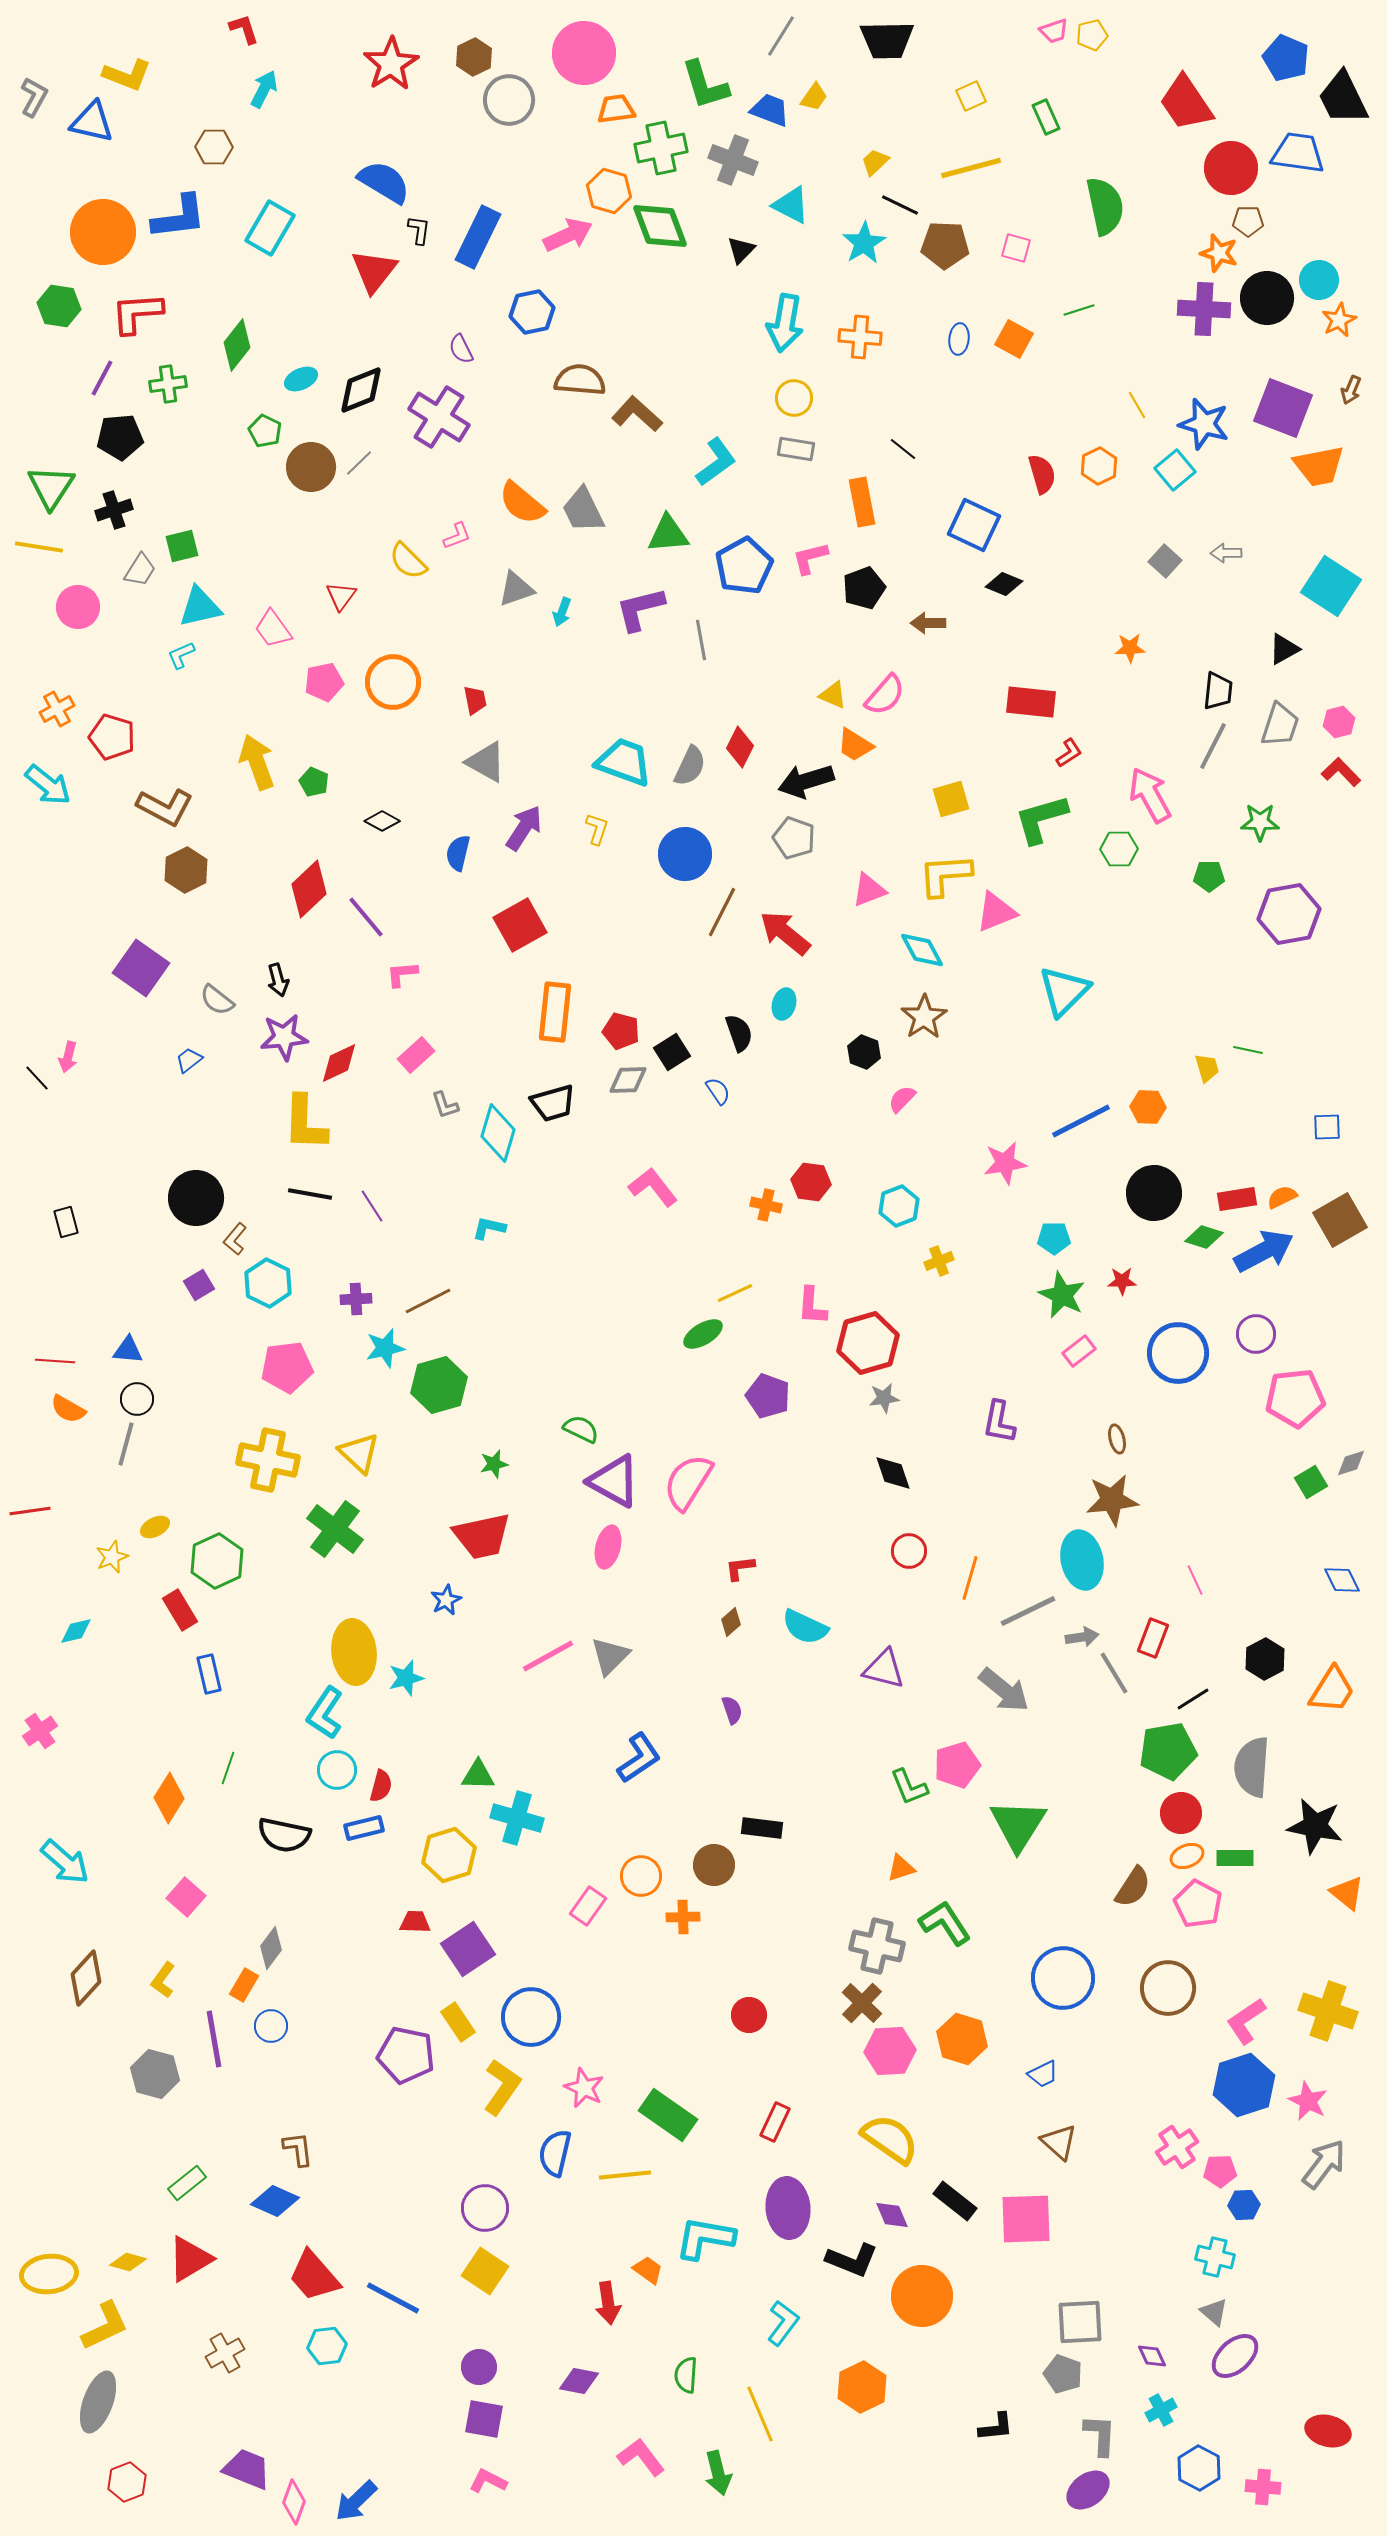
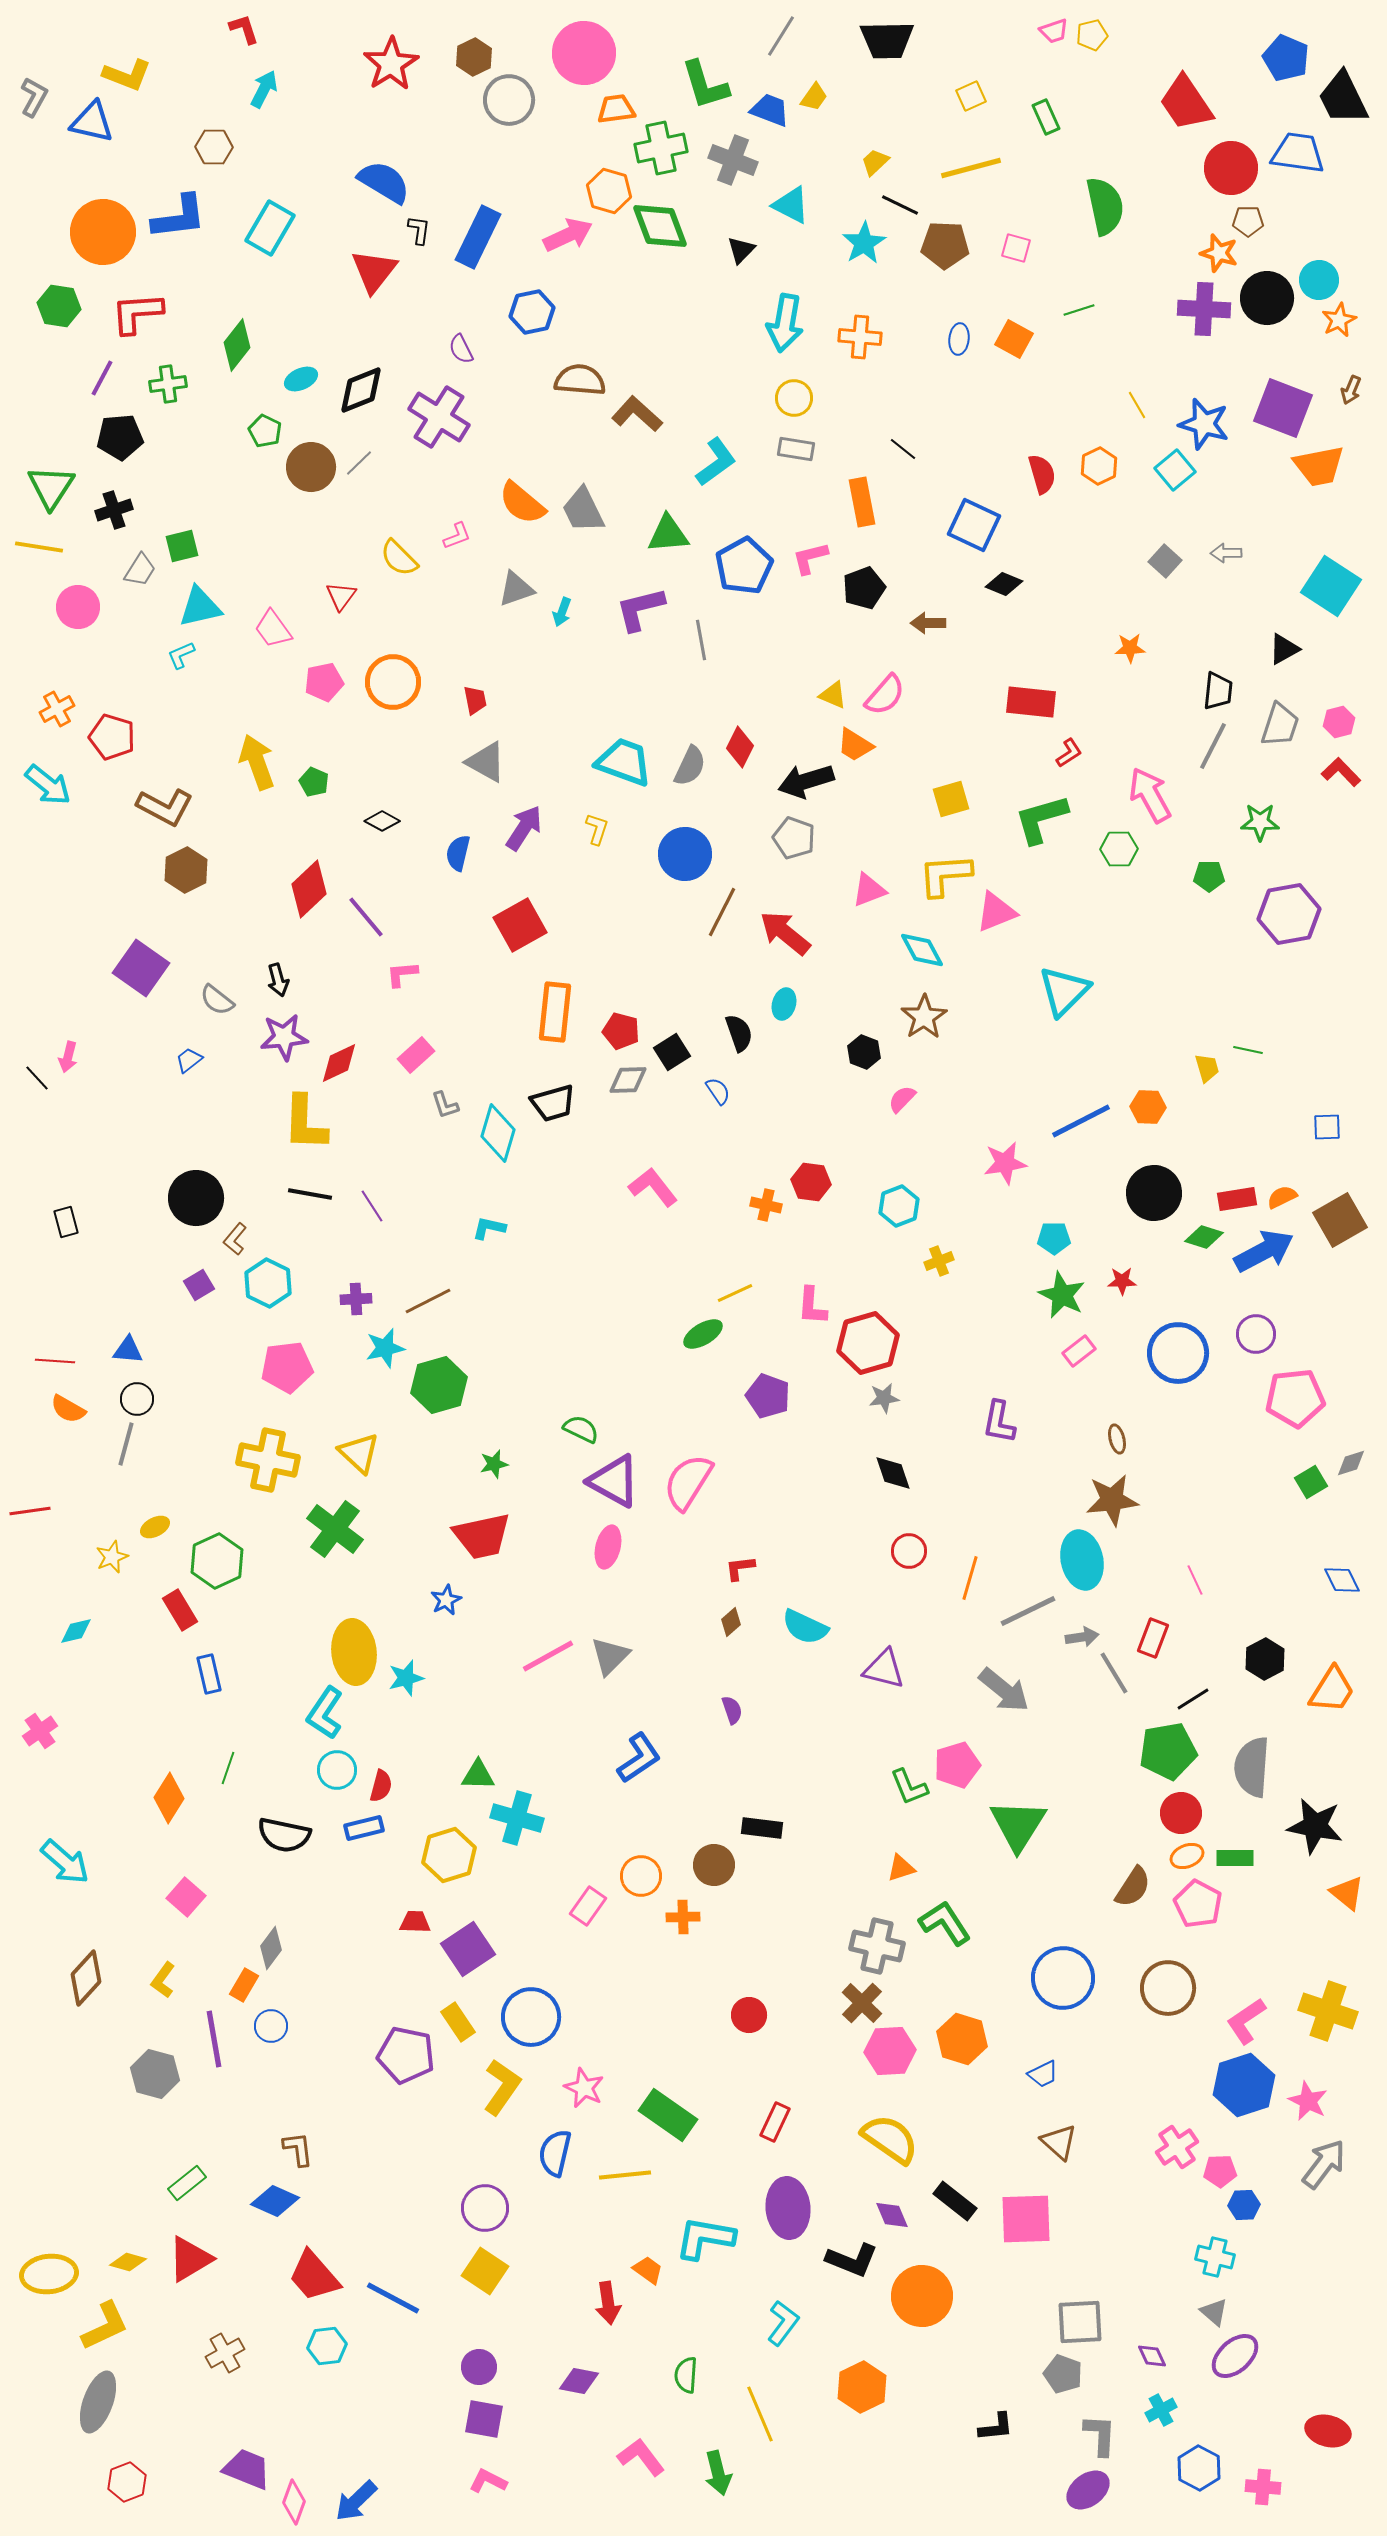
yellow semicircle at (408, 561): moved 9 px left, 3 px up
